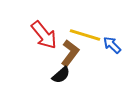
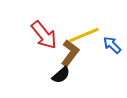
yellow line: moved 1 px left; rotated 40 degrees counterclockwise
